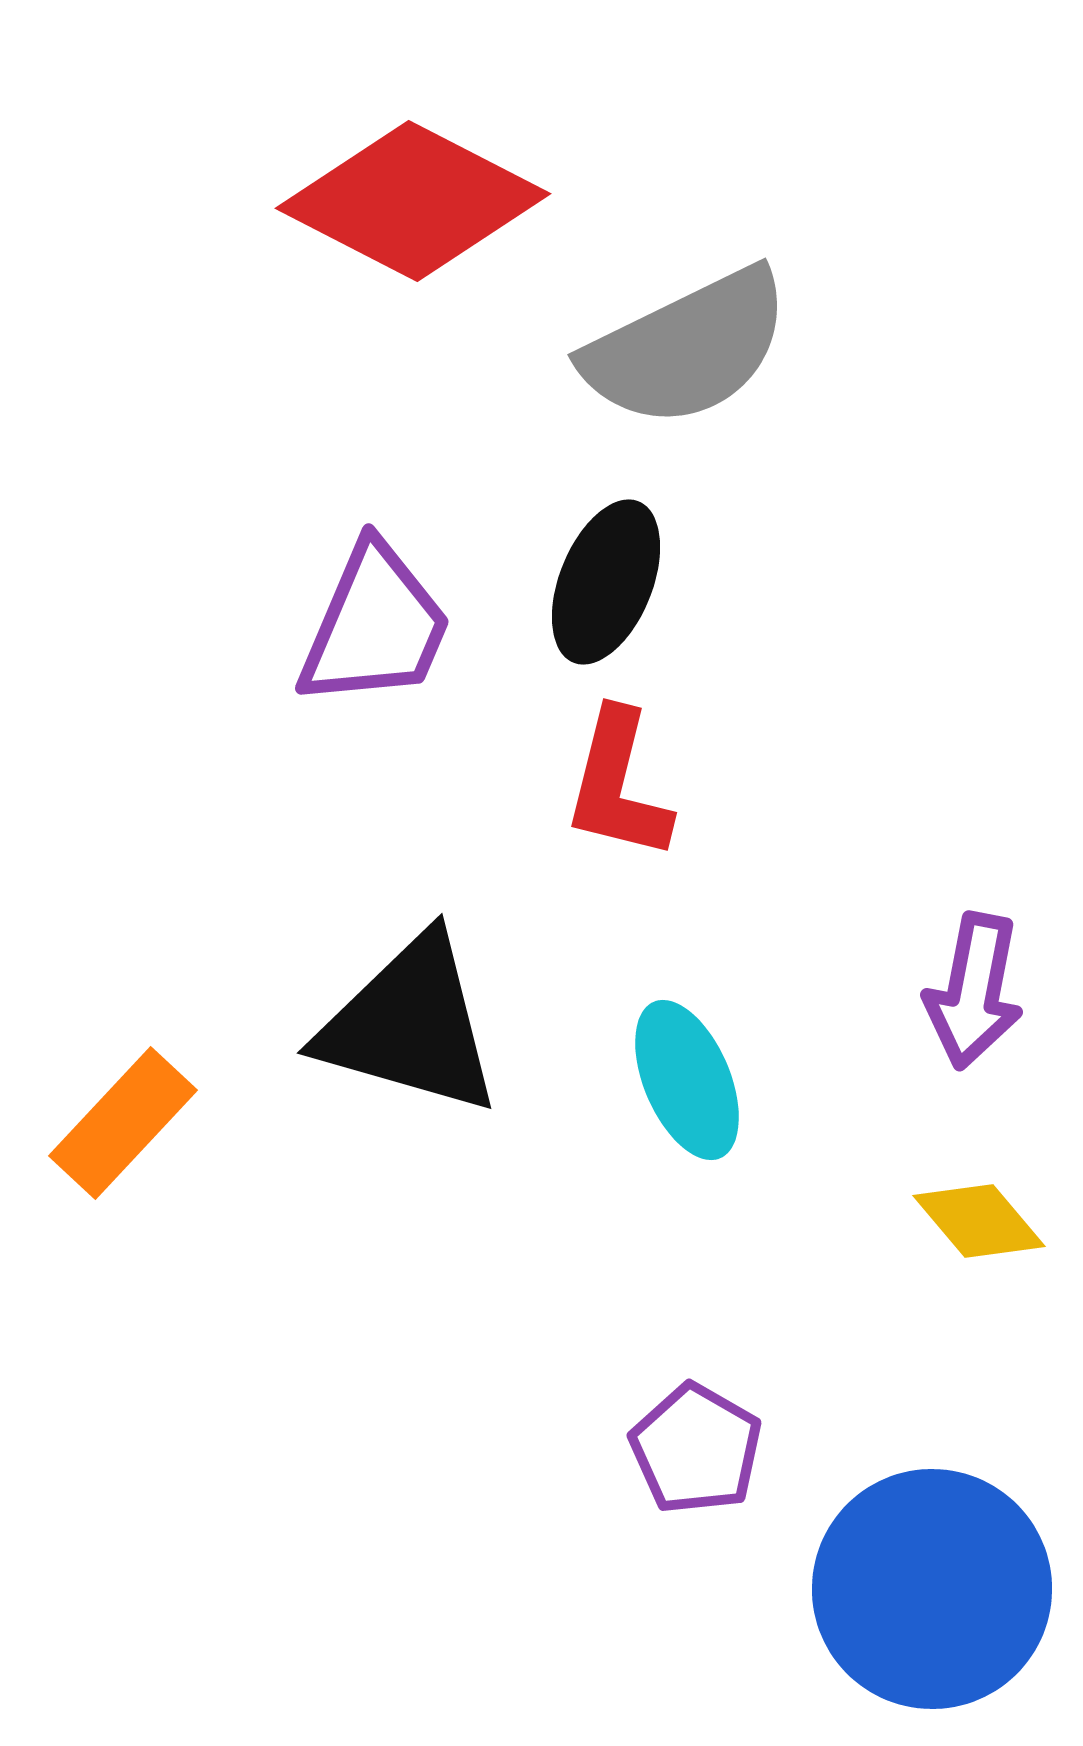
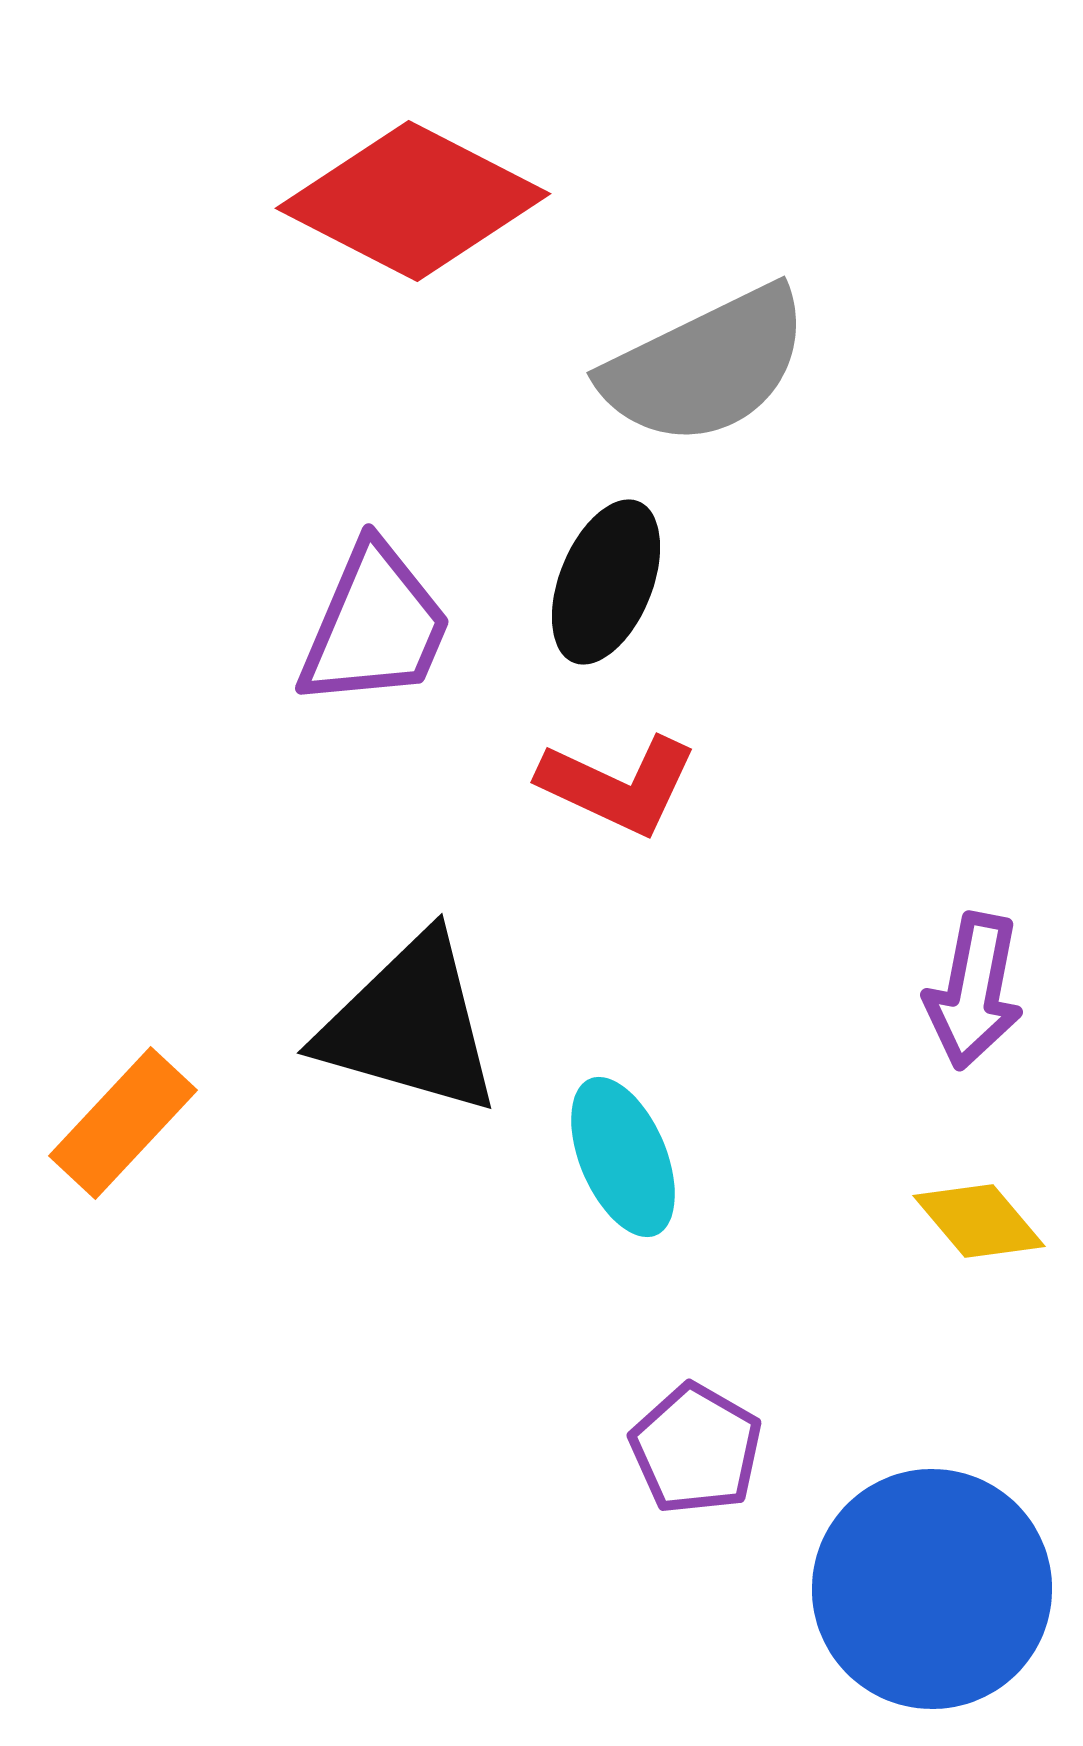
gray semicircle: moved 19 px right, 18 px down
red L-shape: rotated 79 degrees counterclockwise
cyan ellipse: moved 64 px left, 77 px down
